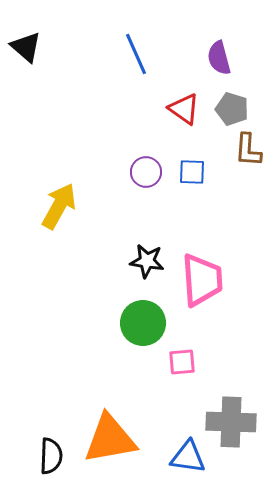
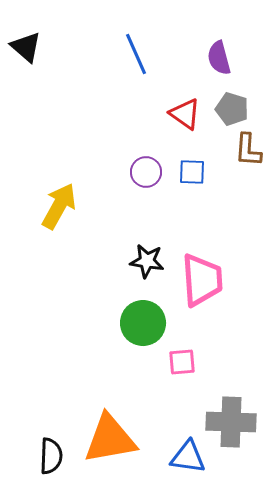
red triangle: moved 1 px right, 5 px down
